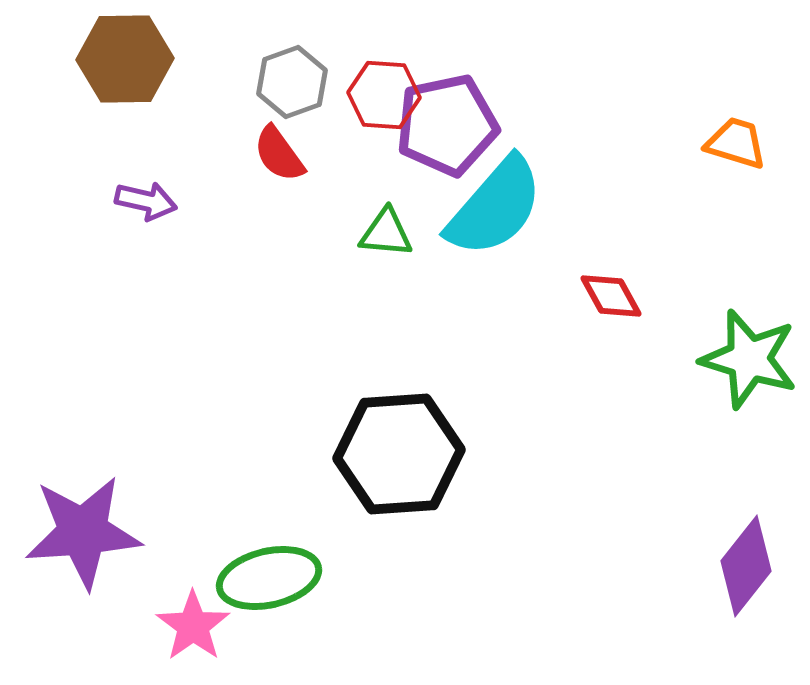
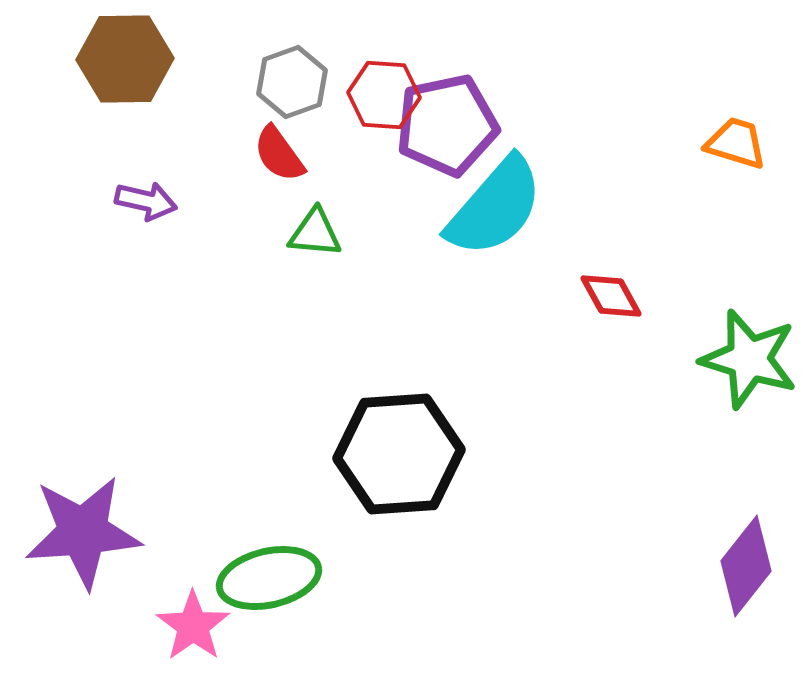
green triangle: moved 71 px left
